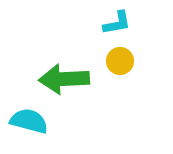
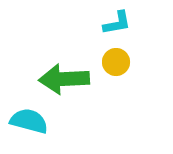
yellow circle: moved 4 px left, 1 px down
